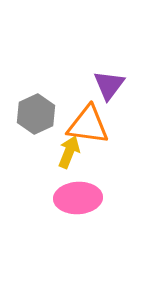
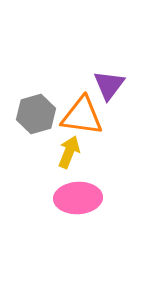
gray hexagon: rotated 9 degrees clockwise
orange triangle: moved 6 px left, 9 px up
